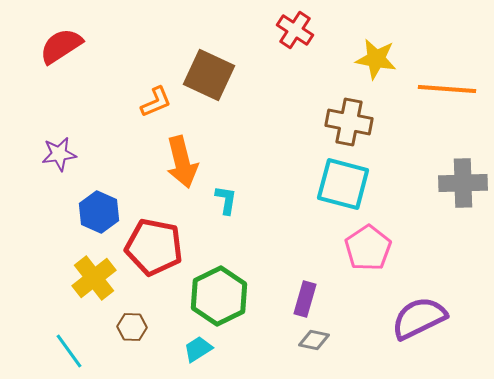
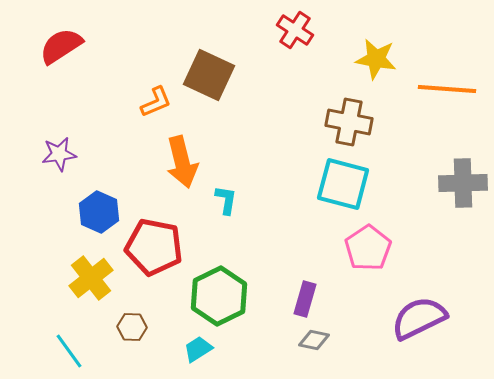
yellow cross: moved 3 px left
